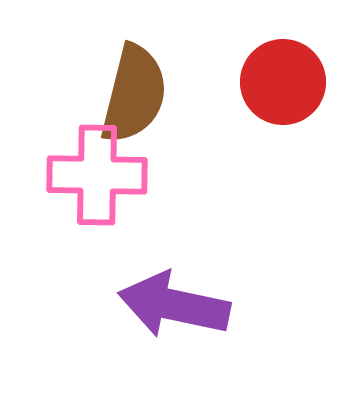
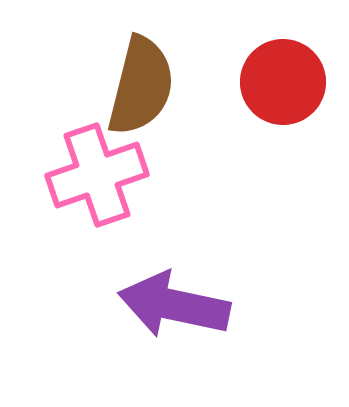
brown semicircle: moved 7 px right, 8 px up
pink cross: rotated 20 degrees counterclockwise
